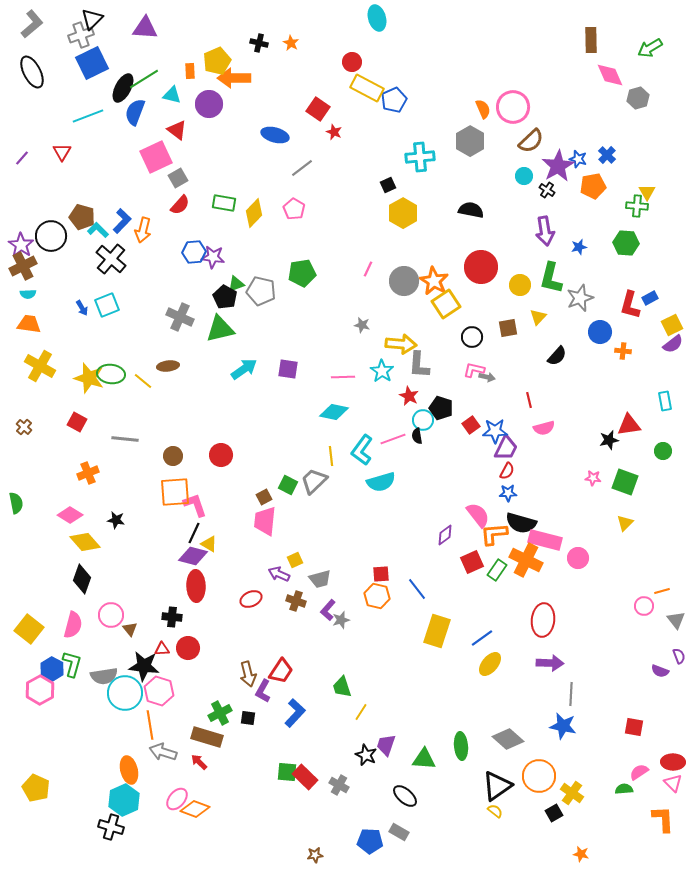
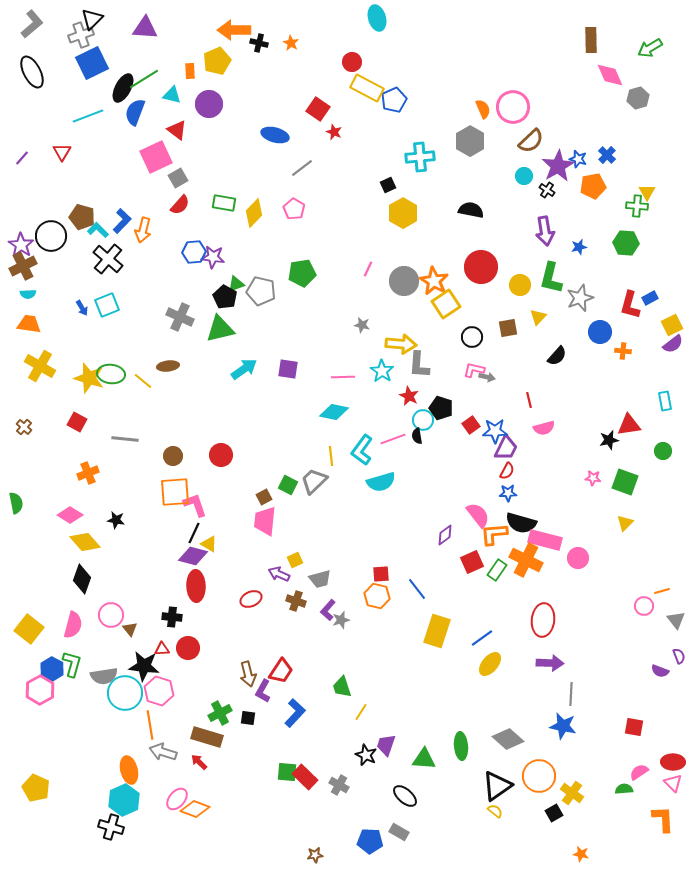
orange arrow at (234, 78): moved 48 px up
black cross at (111, 259): moved 3 px left
